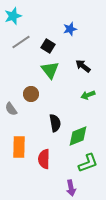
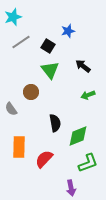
cyan star: moved 1 px down
blue star: moved 2 px left, 2 px down
brown circle: moved 2 px up
red semicircle: rotated 42 degrees clockwise
